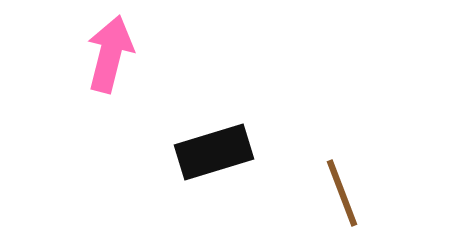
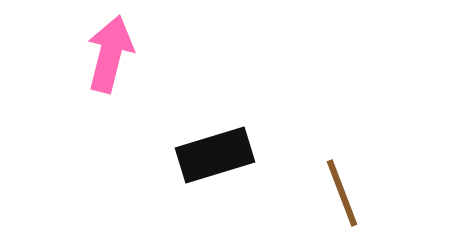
black rectangle: moved 1 px right, 3 px down
